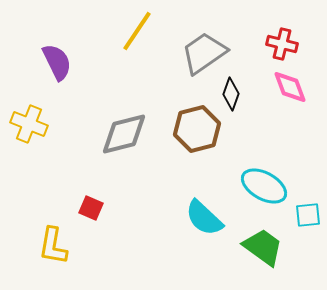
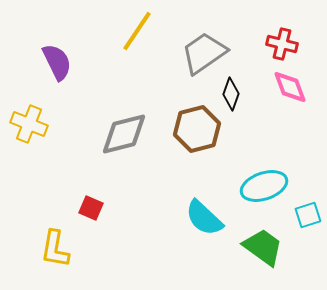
cyan ellipse: rotated 48 degrees counterclockwise
cyan square: rotated 12 degrees counterclockwise
yellow L-shape: moved 2 px right, 3 px down
